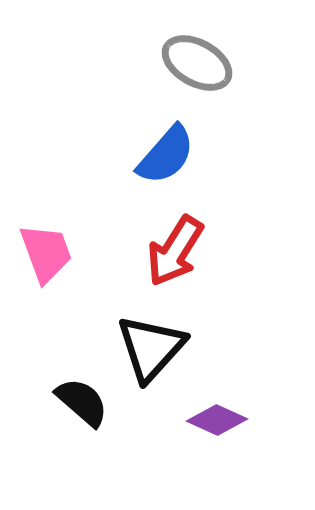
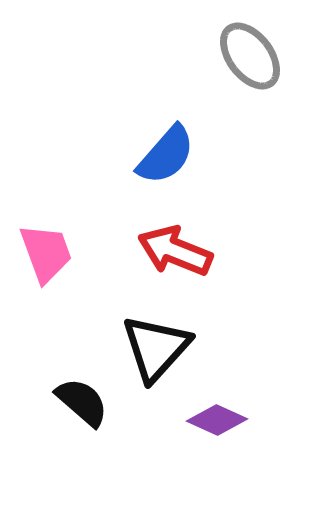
gray ellipse: moved 53 px right, 7 px up; rotated 24 degrees clockwise
red arrow: rotated 80 degrees clockwise
black triangle: moved 5 px right
